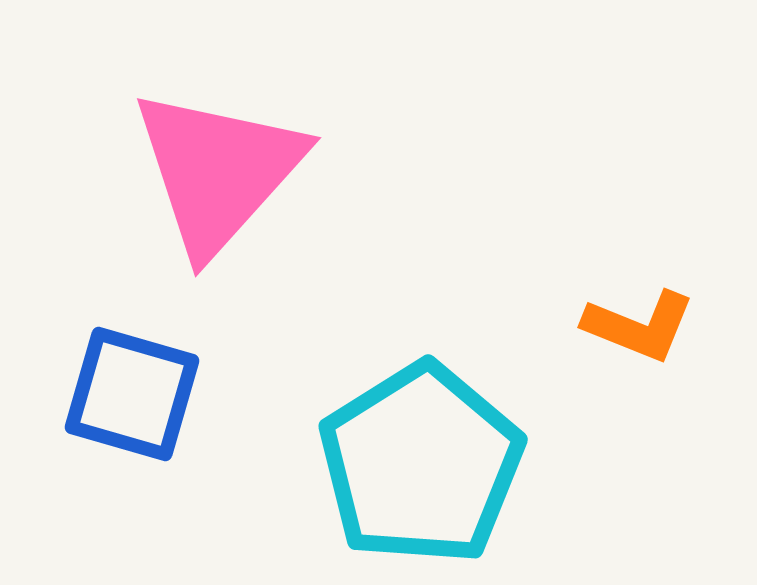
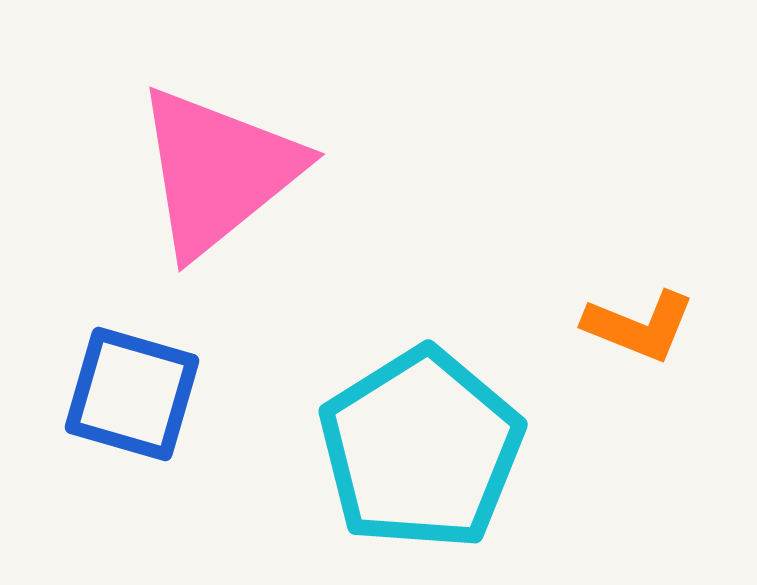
pink triangle: rotated 9 degrees clockwise
cyan pentagon: moved 15 px up
